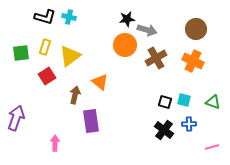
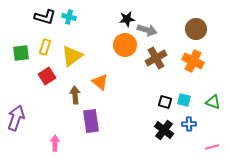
yellow triangle: moved 2 px right
brown arrow: rotated 18 degrees counterclockwise
